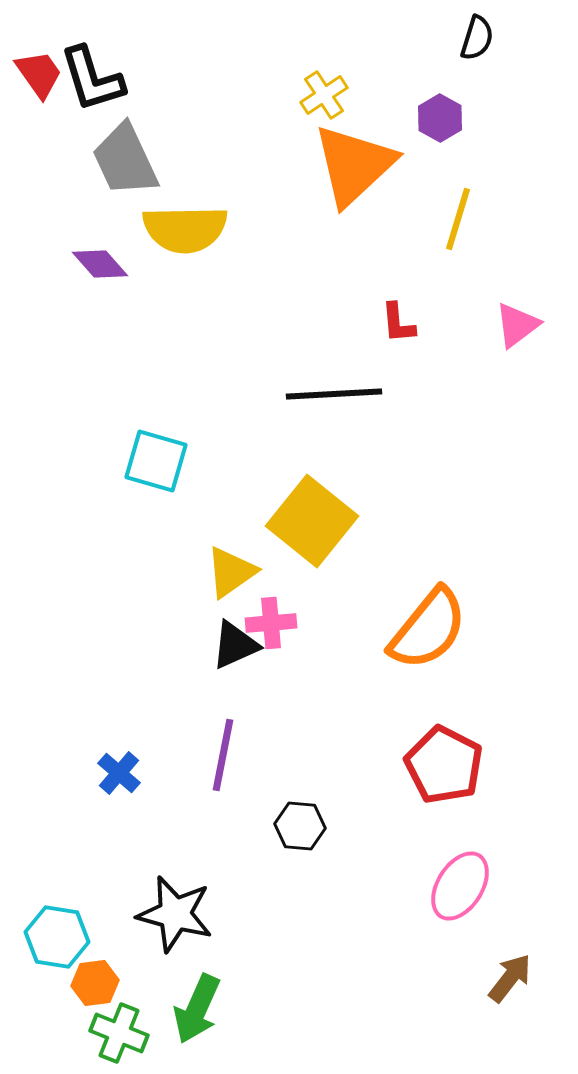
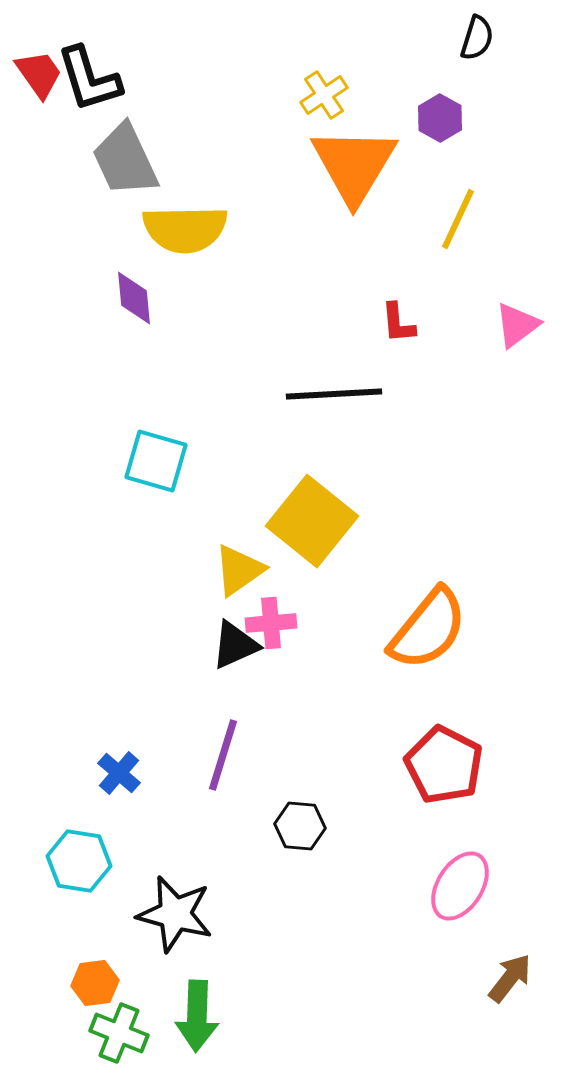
black L-shape: moved 3 px left
orange triangle: rotated 16 degrees counterclockwise
yellow line: rotated 8 degrees clockwise
purple diamond: moved 34 px right, 34 px down; rotated 36 degrees clockwise
yellow triangle: moved 8 px right, 2 px up
purple line: rotated 6 degrees clockwise
cyan hexagon: moved 22 px right, 76 px up
green arrow: moved 7 px down; rotated 22 degrees counterclockwise
